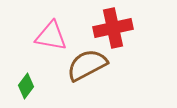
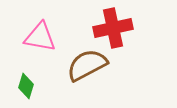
pink triangle: moved 11 px left, 1 px down
green diamond: rotated 20 degrees counterclockwise
